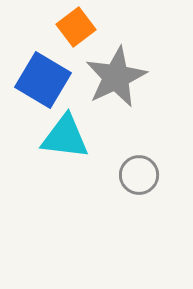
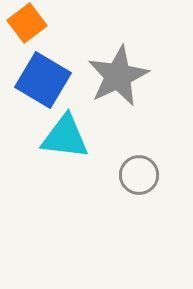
orange square: moved 49 px left, 4 px up
gray star: moved 2 px right, 1 px up
